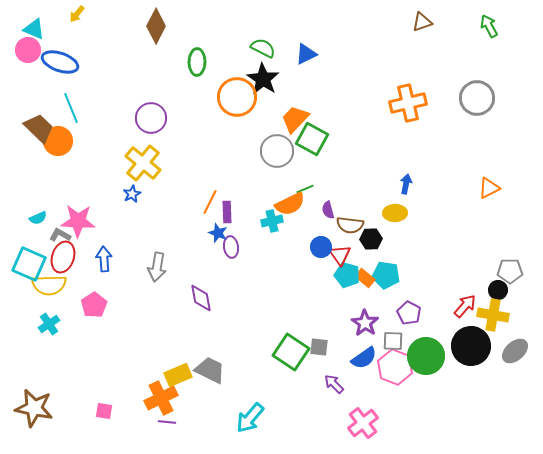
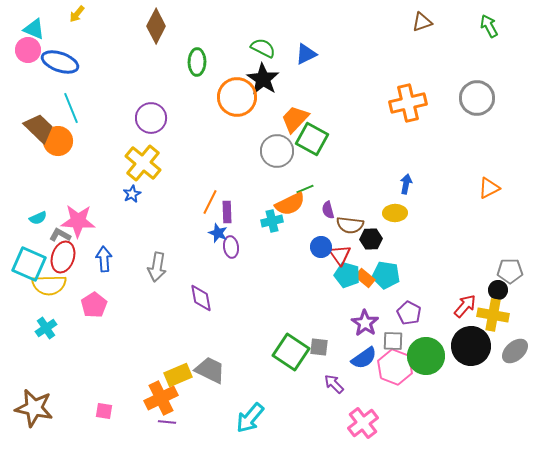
cyan cross at (49, 324): moved 3 px left, 4 px down
